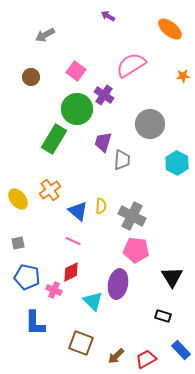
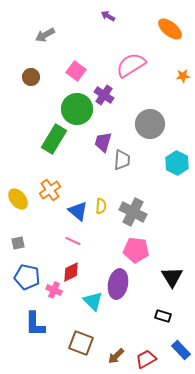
gray cross: moved 1 px right, 4 px up
blue L-shape: moved 1 px down
